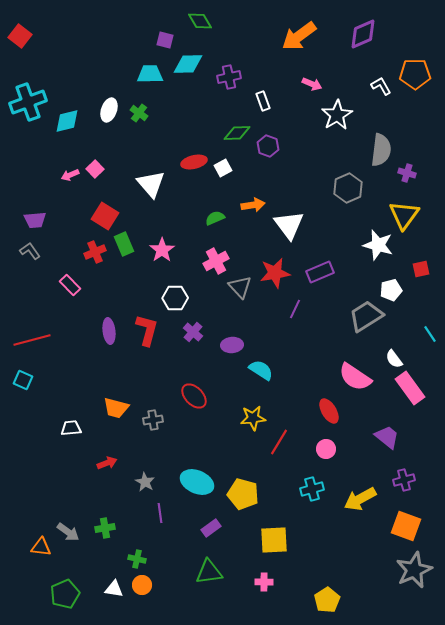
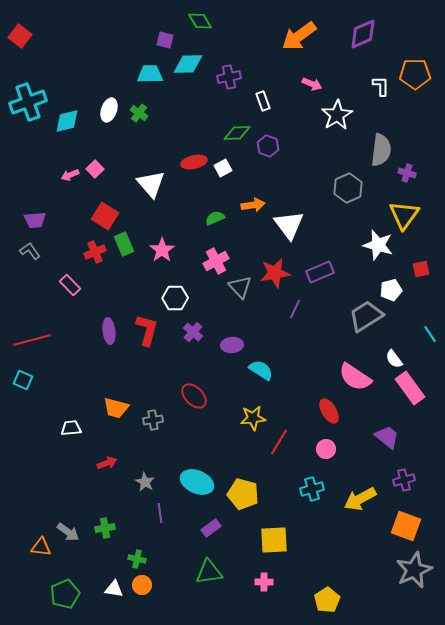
white L-shape at (381, 86): rotated 30 degrees clockwise
